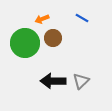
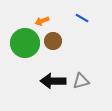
orange arrow: moved 2 px down
brown circle: moved 3 px down
gray triangle: rotated 30 degrees clockwise
